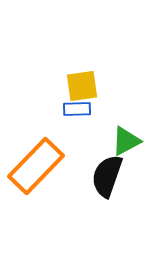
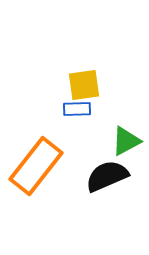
yellow square: moved 2 px right, 1 px up
orange rectangle: rotated 6 degrees counterclockwise
black semicircle: rotated 48 degrees clockwise
